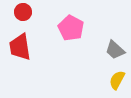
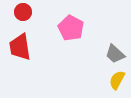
gray trapezoid: moved 4 px down
